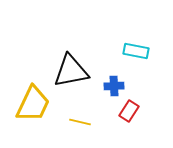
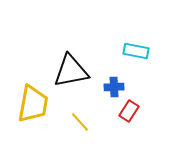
blue cross: moved 1 px down
yellow trapezoid: rotated 15 degrees counterclockwise
yellow line: rotated 35 degrees clockwise
